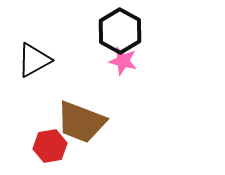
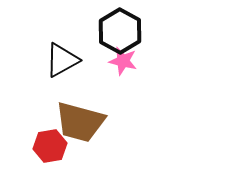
black triangle: moved 28 px right
brown trapezoid: moved 1 px left; rotated 6 degrees counterclockwise
